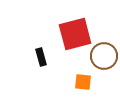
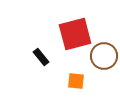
black rectangle: rotated 24 degrees counterclockwise
orange square: moved 7 px left, 1 px up
